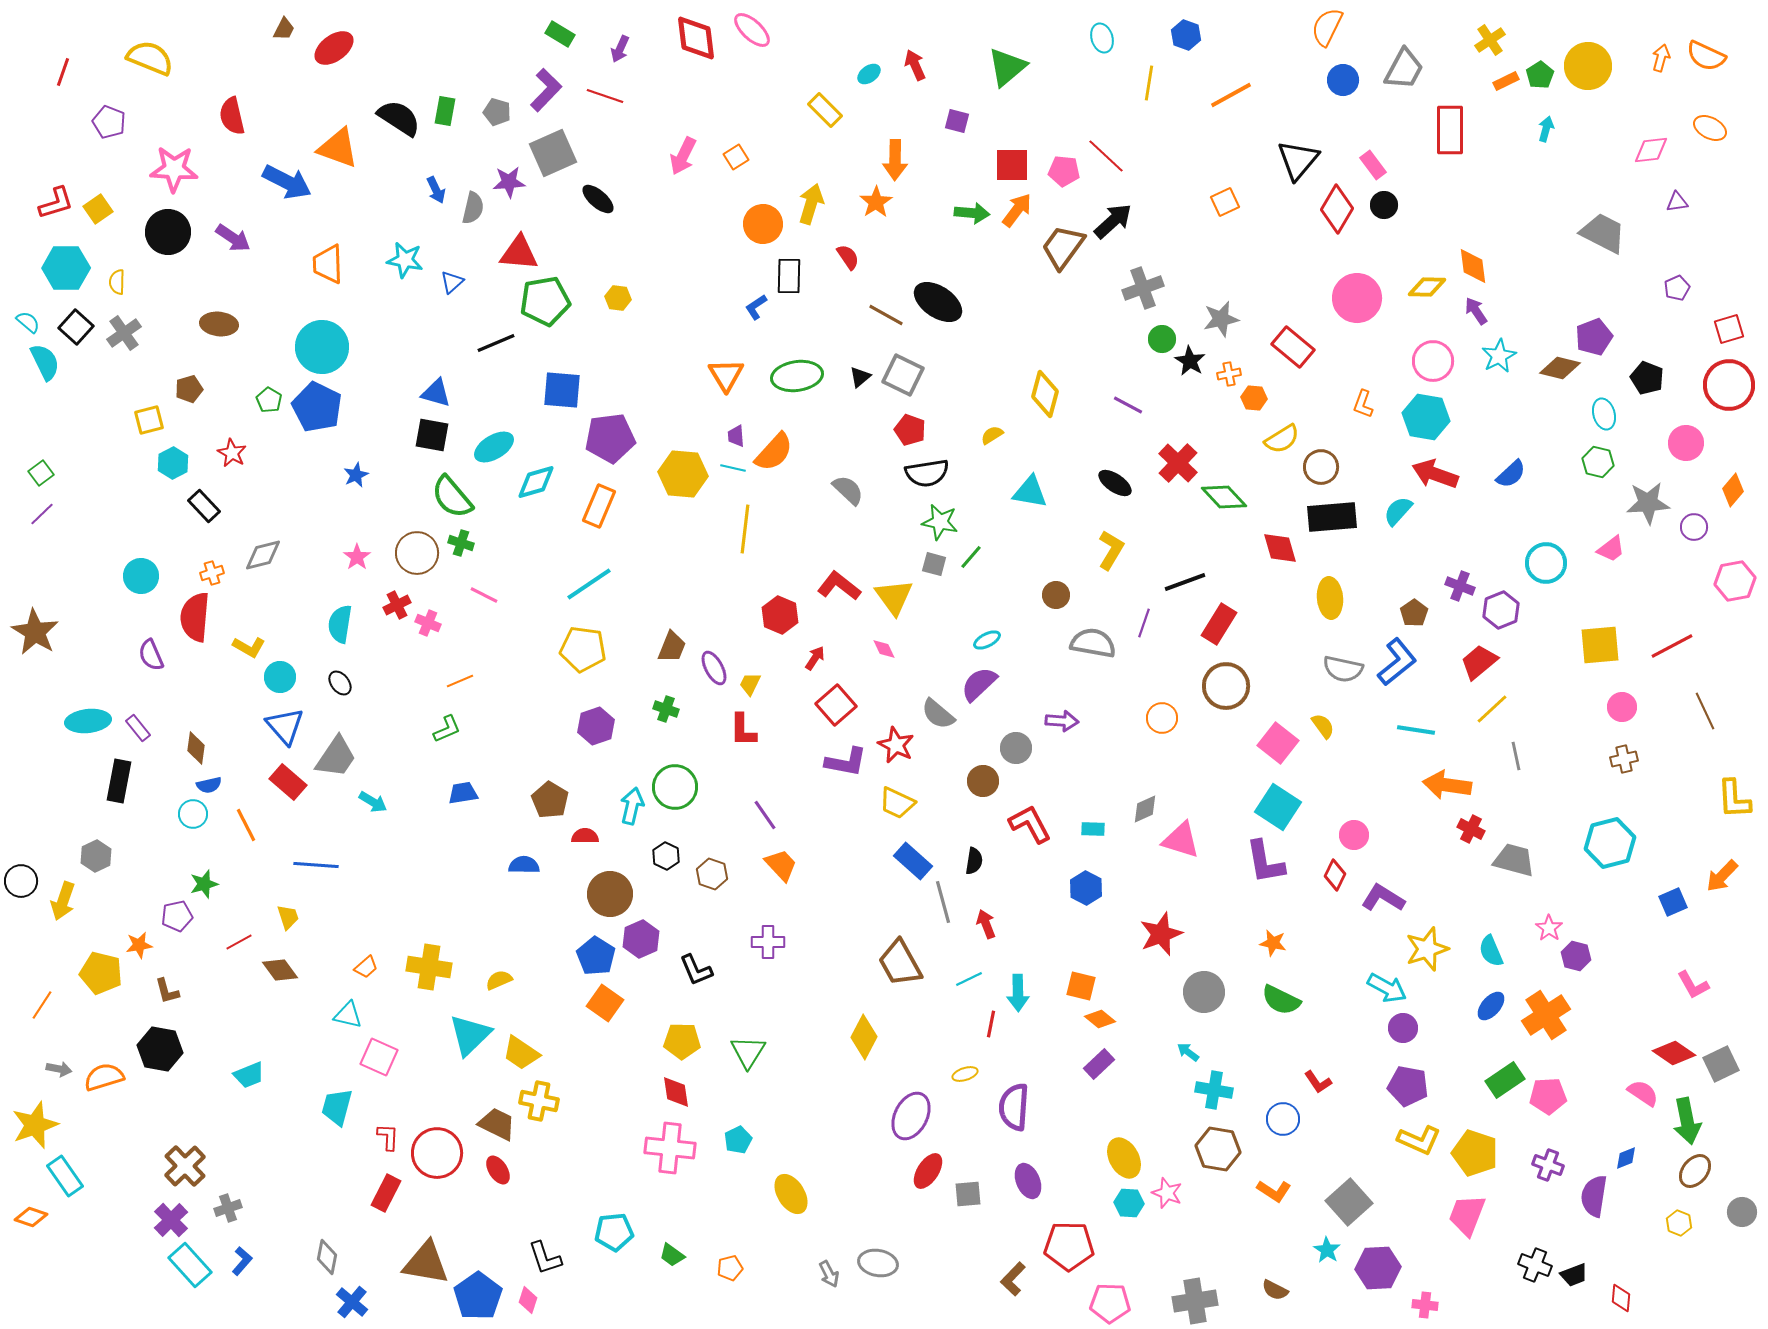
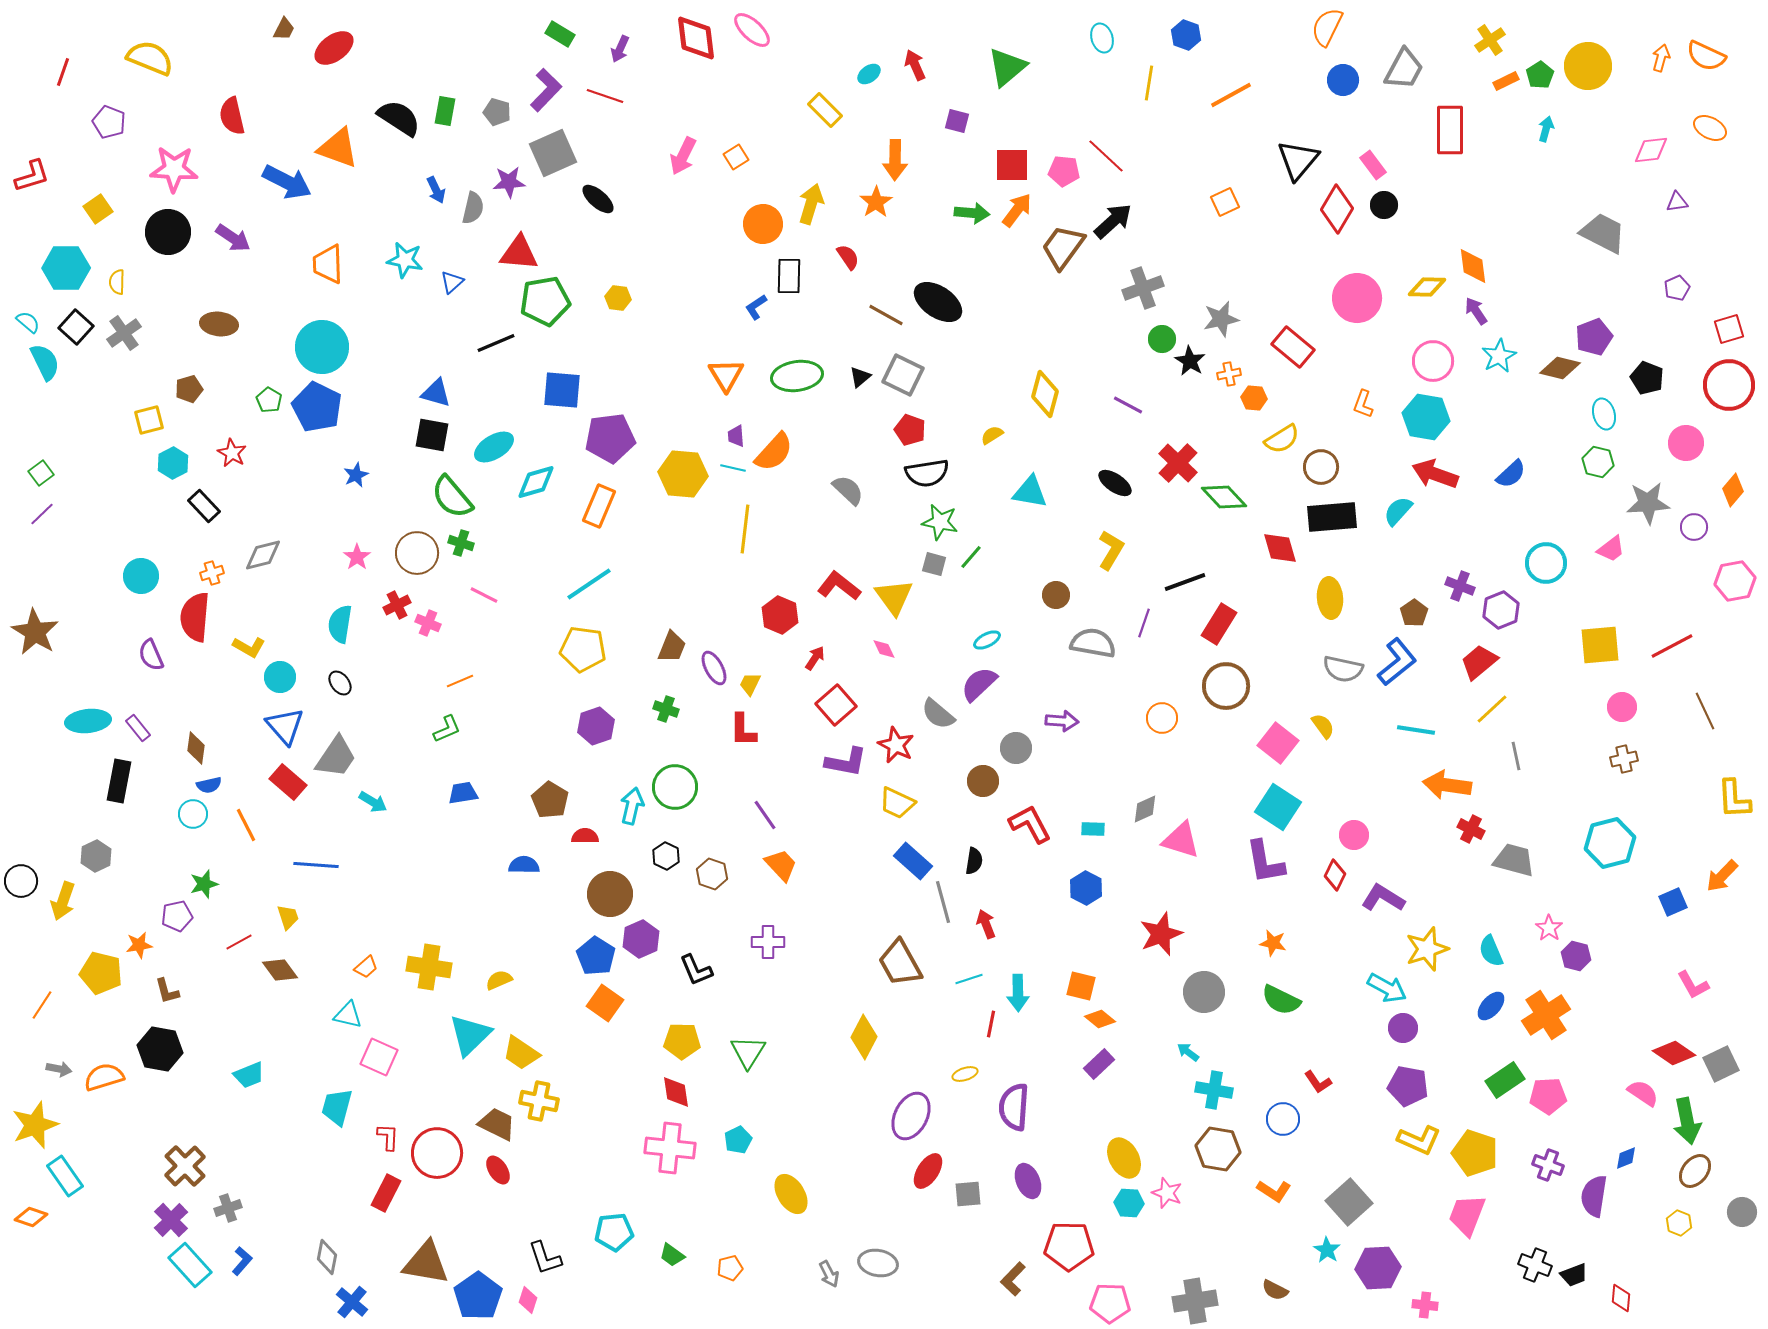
red L-shape at (56, 203): moved 24 px left, 27 px up
cyan line at (969, 979): rotated 8 degrees clockwise
